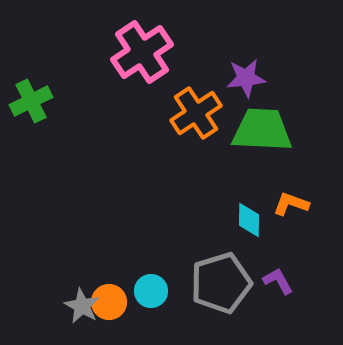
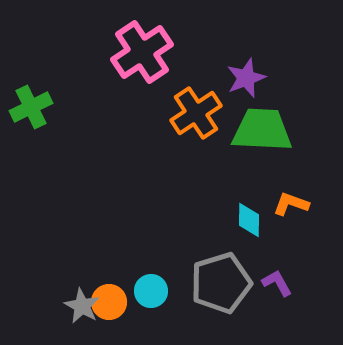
purple star: rotated 15 degrees counterclockwise
green cross: moved 6 px down
purple L-shape: moved 1 px left, 2 px down
